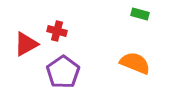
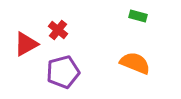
green rectangle: moved 2 px left, 2 px down
red cross: moved 1 px right, 1 px up; rotated 24 degrees clockwise
purple pentagon: rotated 20 degrees clockwise
